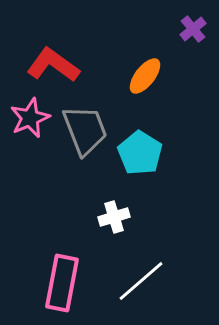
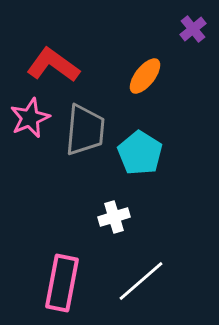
gray trapezoid: rotated 26 degrees clockwise
